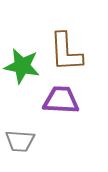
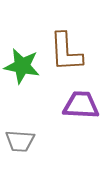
purple trapezoid: moved 20 px right, 5 px down
